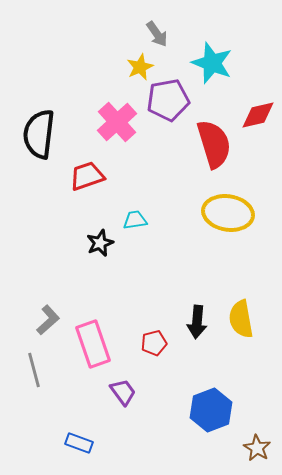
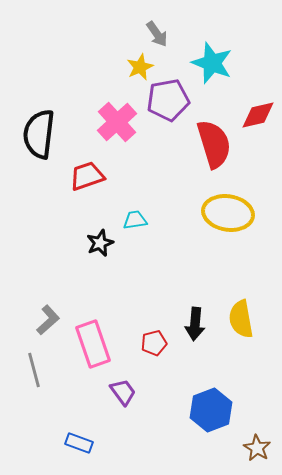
black arrow: moved 2 px left, 2 px down
